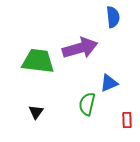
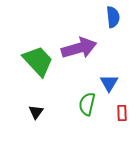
purple arrow: moved 1 px left
green trapezoid: rotated 40 degrees clockwise
blue triangle: rotated 36 degrees counterclockwise
red rectangle: moved 5 px left, 7 px up
